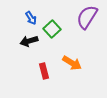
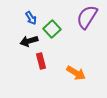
orange arrow: moved 4 px right, 10 px down
red rectangle: moved 3 px left, 10 px up
